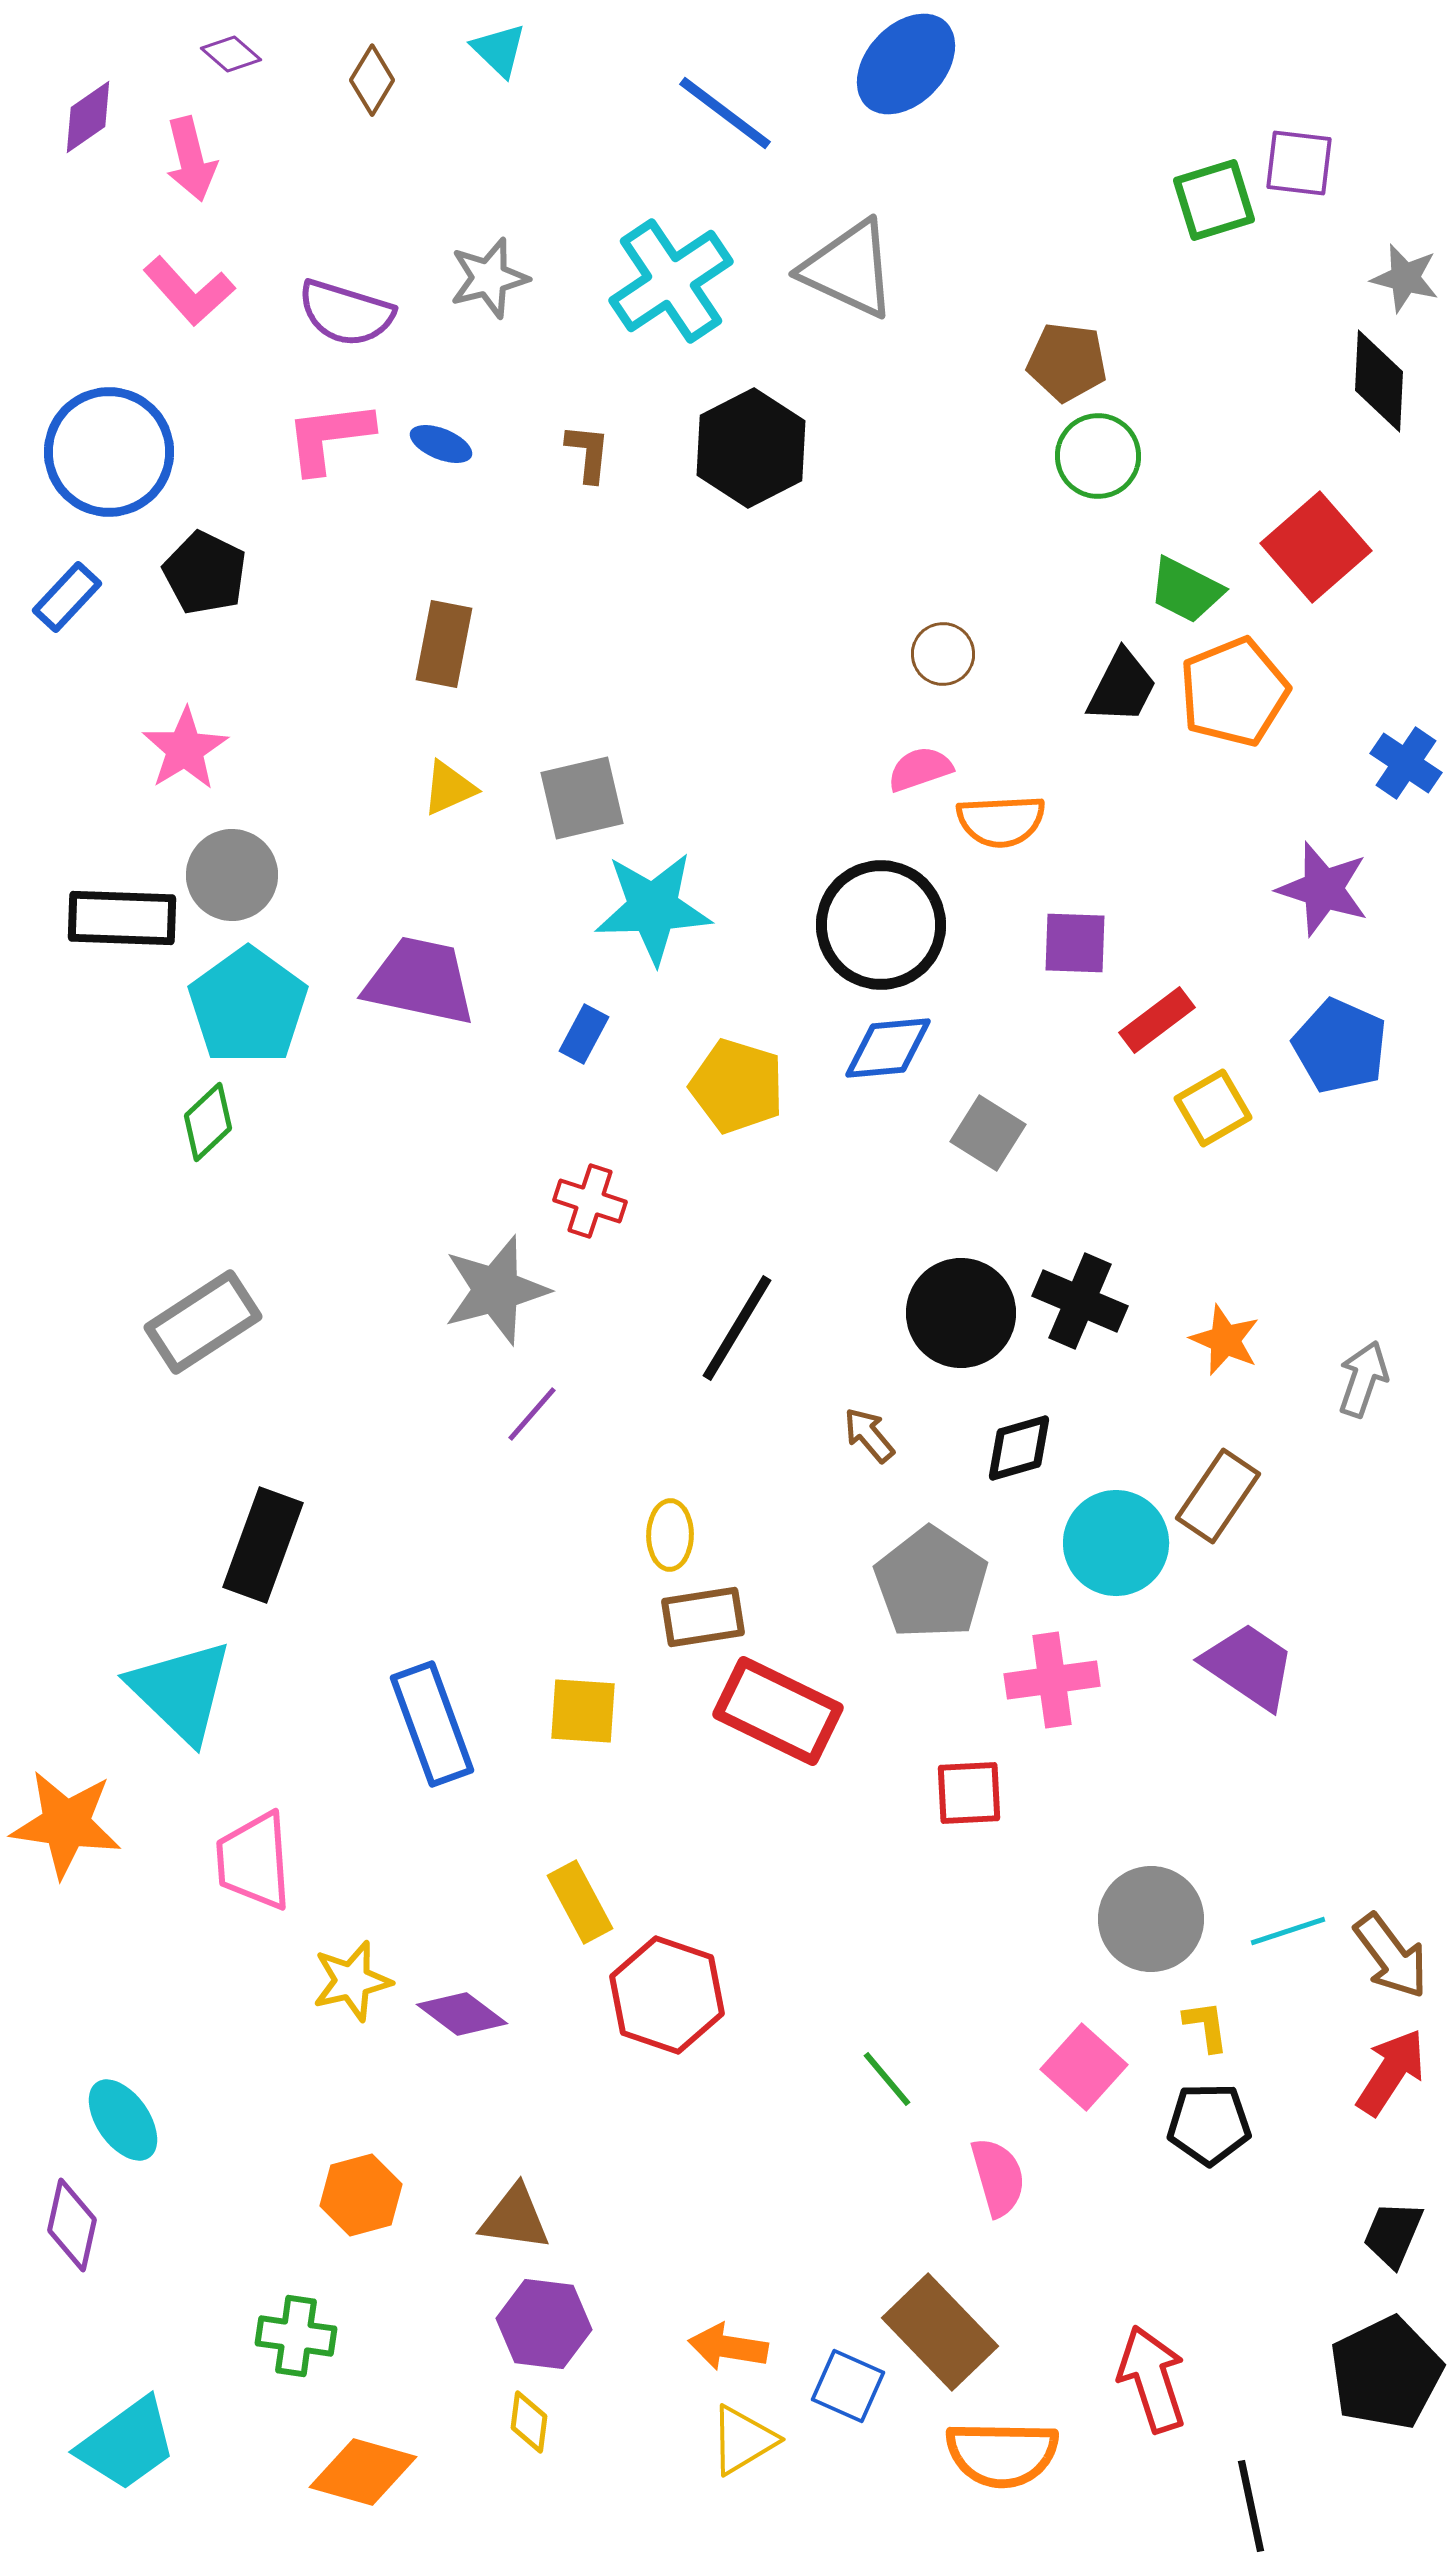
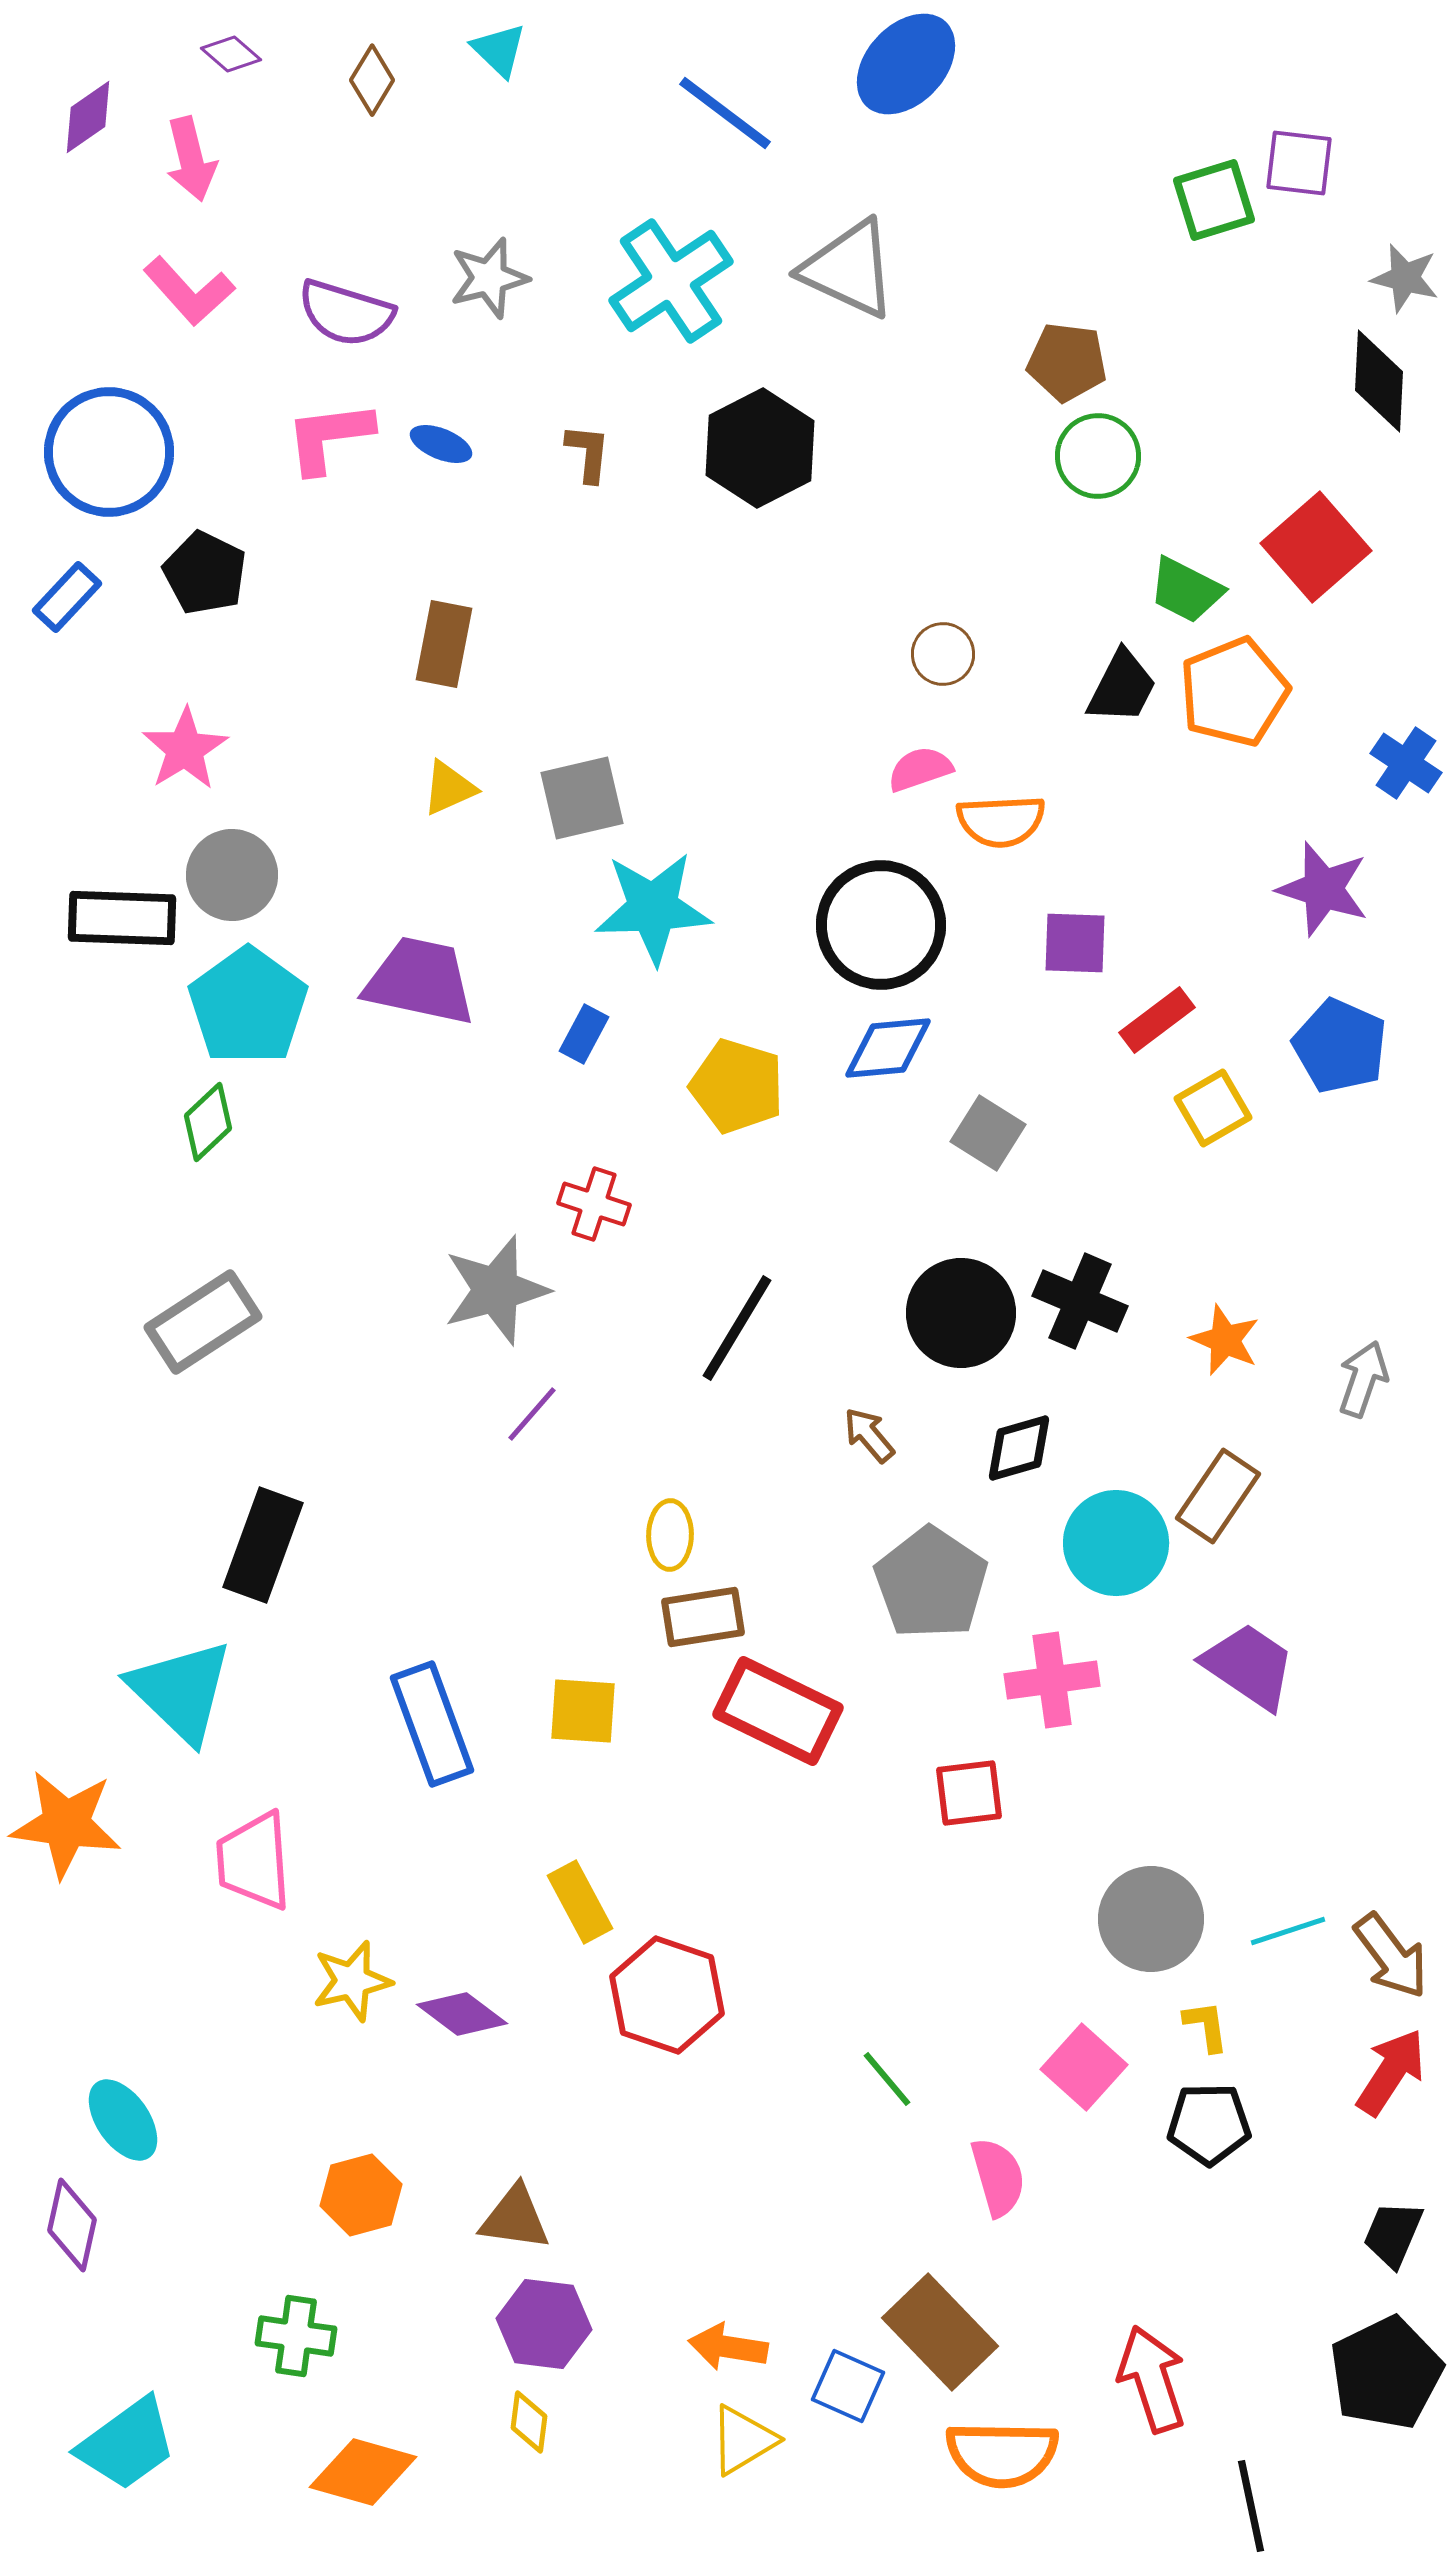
black hexagon at (751, 448): moved 9 px right
red cross at (590, 1201): moved 4 px right, 3 px down
red square at (969, 1793): rotated 4 degrees counterclockwise
